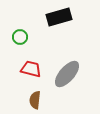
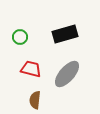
black rectangle: moved 6 px right, 17 px down
